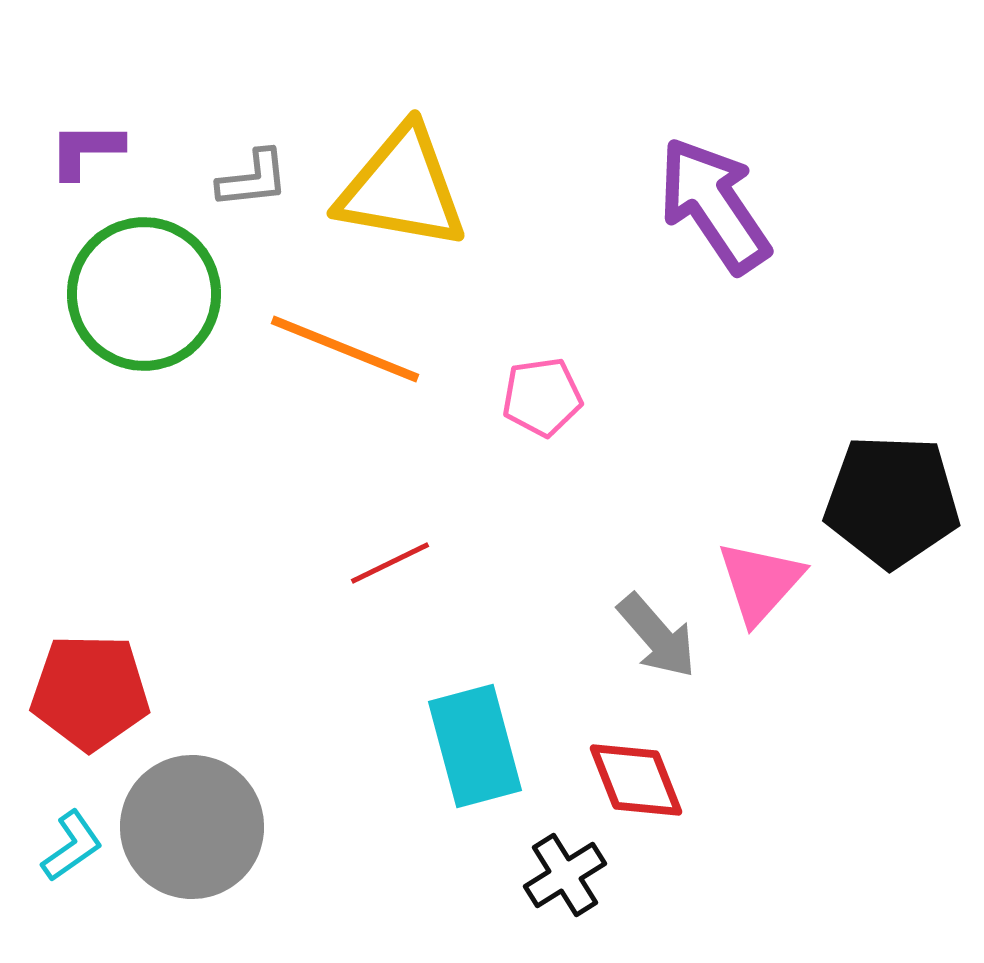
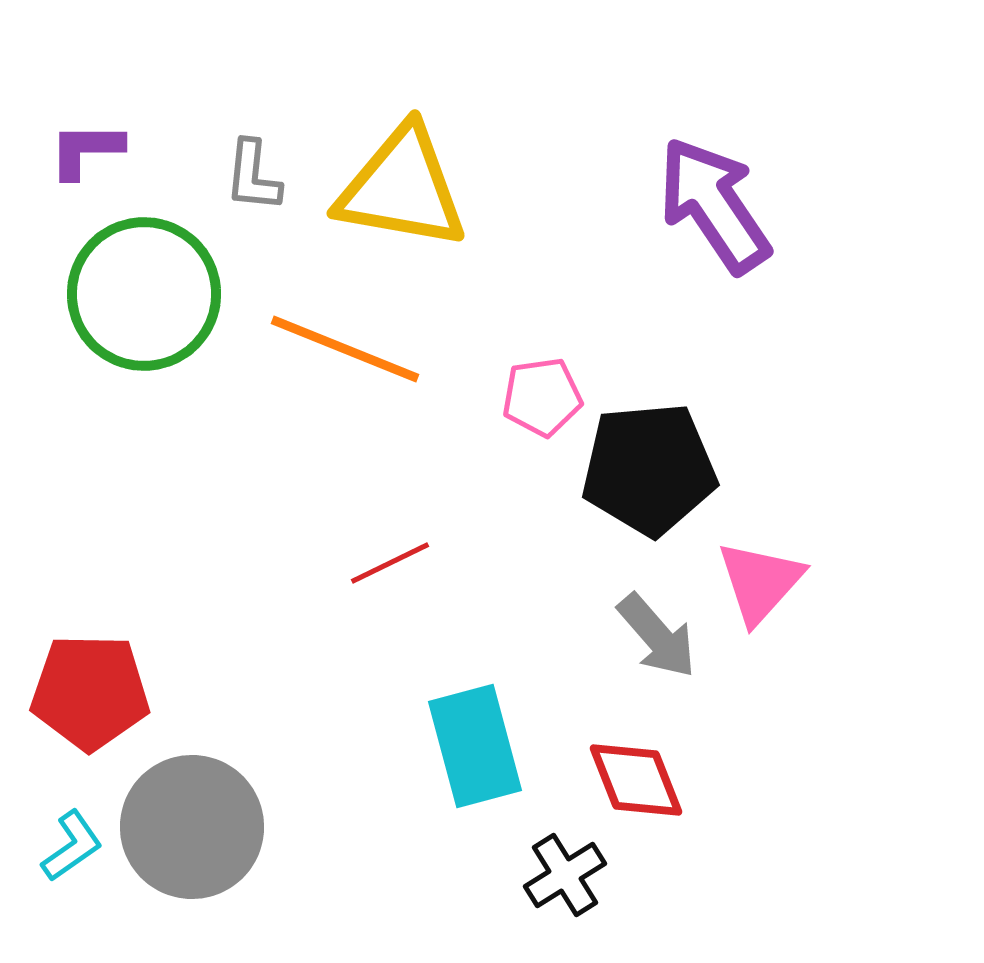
gray L-shape: moved 3 px up; rotated 102 degrees clockwise
black pentagon: moved 243 px left, 32 px up; rotated 7 degrees counterclockwise
